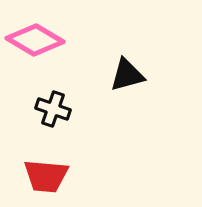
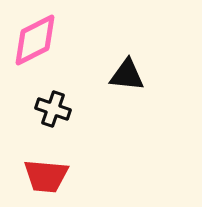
pink diamond: rotated 58 degrees counterclockwise
black triangle: rotated 21 degrees clockwise
